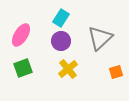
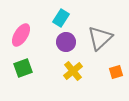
purple circle: moved 5 px right, 1 px down
yellow cross: moved 5 px right, 2 px down
